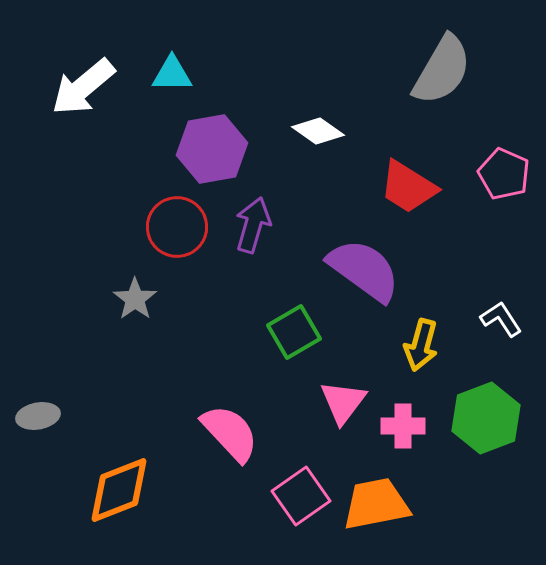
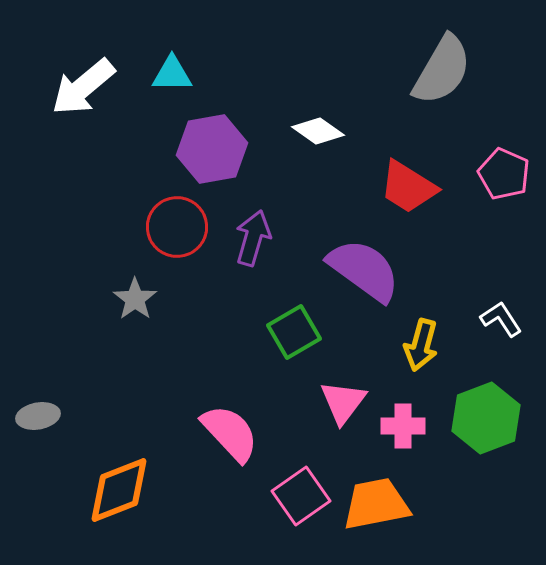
purple arrow: moved 13 px down
